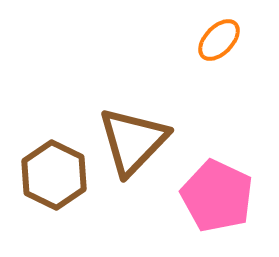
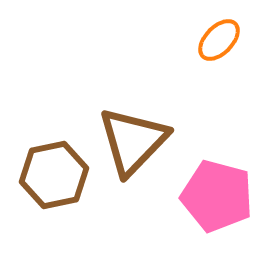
brown hexagon: rotated 22 degrees clockwise
pink pentagon: rotated 10 degrees counterclockwise
